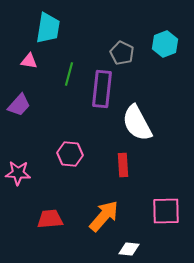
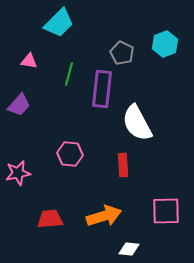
cyan trapezoid: moved 11 px right, 5 px up; rotated 36 degrees clockwise
pink star: rotated 15 degrees counterclockwise
orange arrow: rotated 32 degrees clockwise
